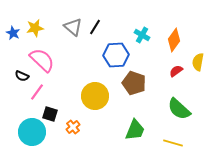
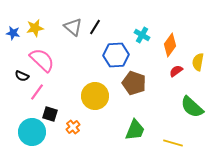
blue star: rotated 16 degrees counterclockwise
orange diamond: moved 4 px left, 5 px down
green semicircle: moved 13 px right, 2 px up
